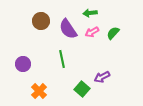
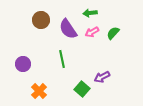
brown circle: moved 1 px up
